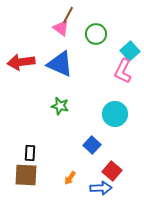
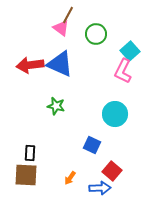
red arrow: moved 9 px right, 3 px down
green star: moved 4 px left
blue square: rotated 18 degrees counterclockwise
blue arrow: moved 1 px left
